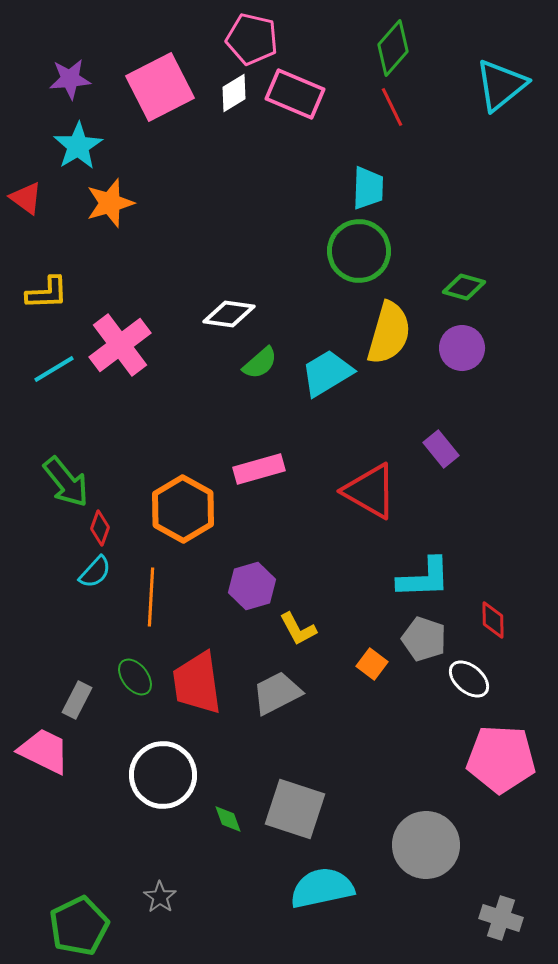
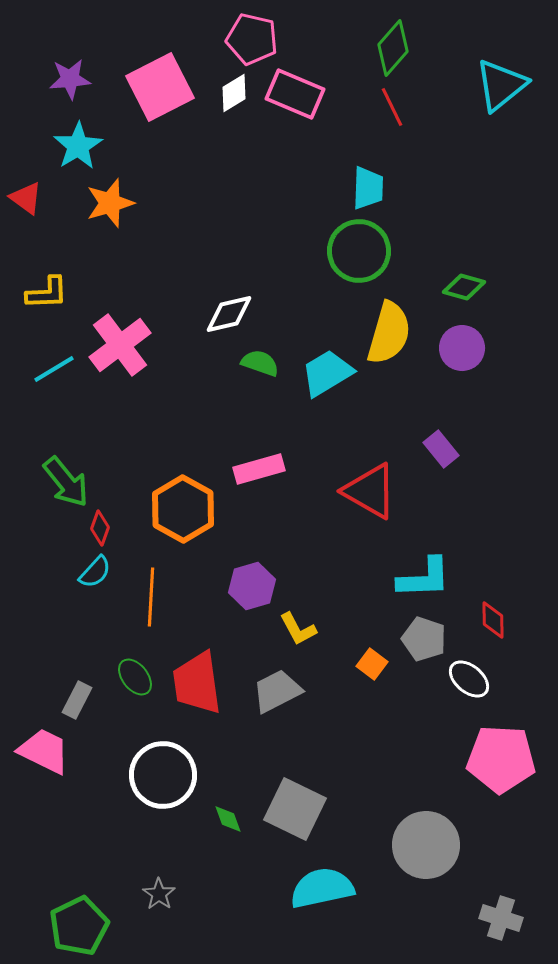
white diamond at (229, 314): rotated 21 degrees counterclockwise
green semicircle at (260, 363): rotated 120 degrees counterclockwise
gray trapezoid at (277, 693): moved 2 px up
gray square at (295, 809): rotated 8 degrees clockwise
gray star at (160, 897): moved 1 px left, 3 px up
